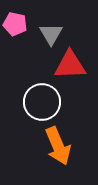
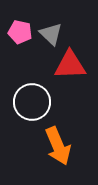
pink pentagon: moved 5 px right, 8 px down
gray triangle: rotated 15 degrees counterclockwise
white circle: moved 10 px left
